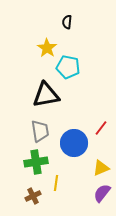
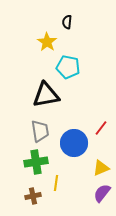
yellow star: moved 6 px up
brown cross: rotated 14 degrees clockwise
